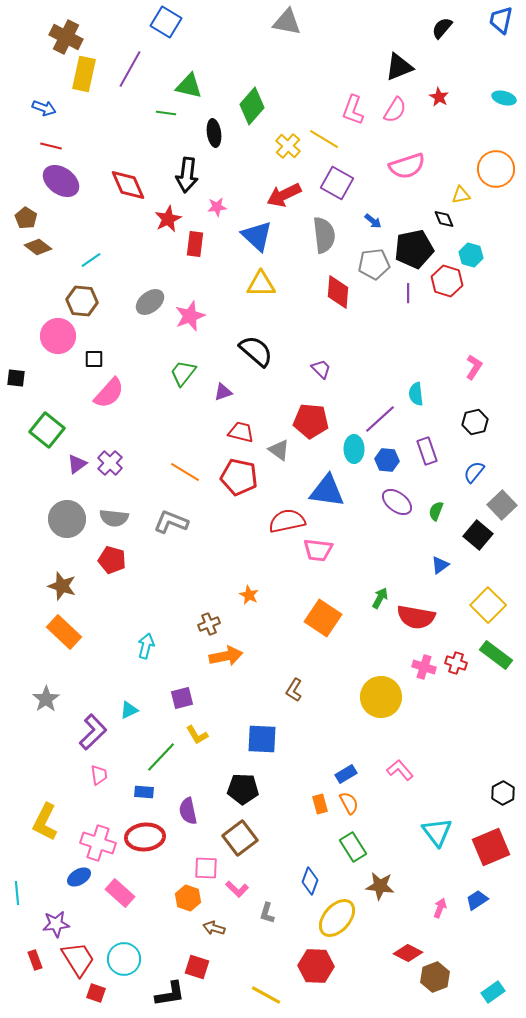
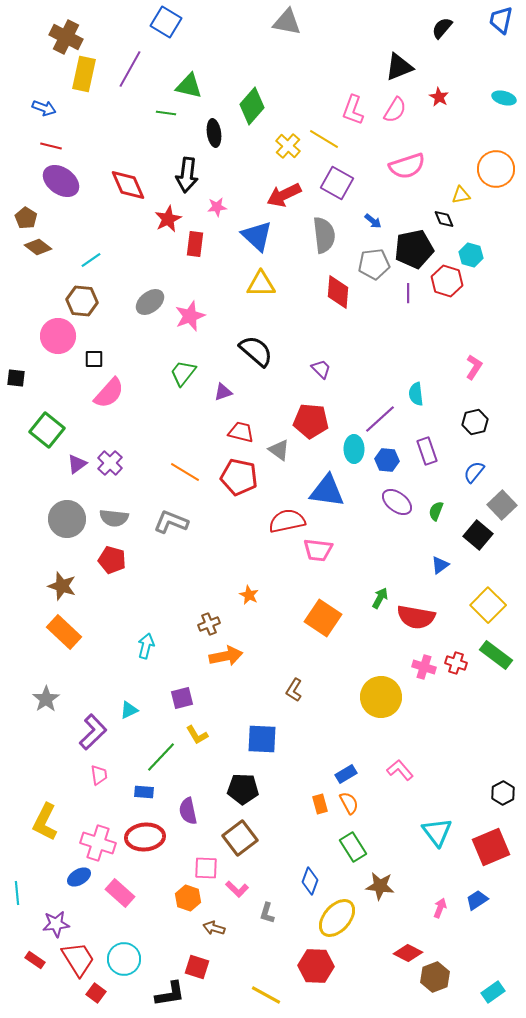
red rectangle at (35, 960): rotated 36 degrees counterclockwise
red square at (96, 993): rotated 18 degrees clockwise
